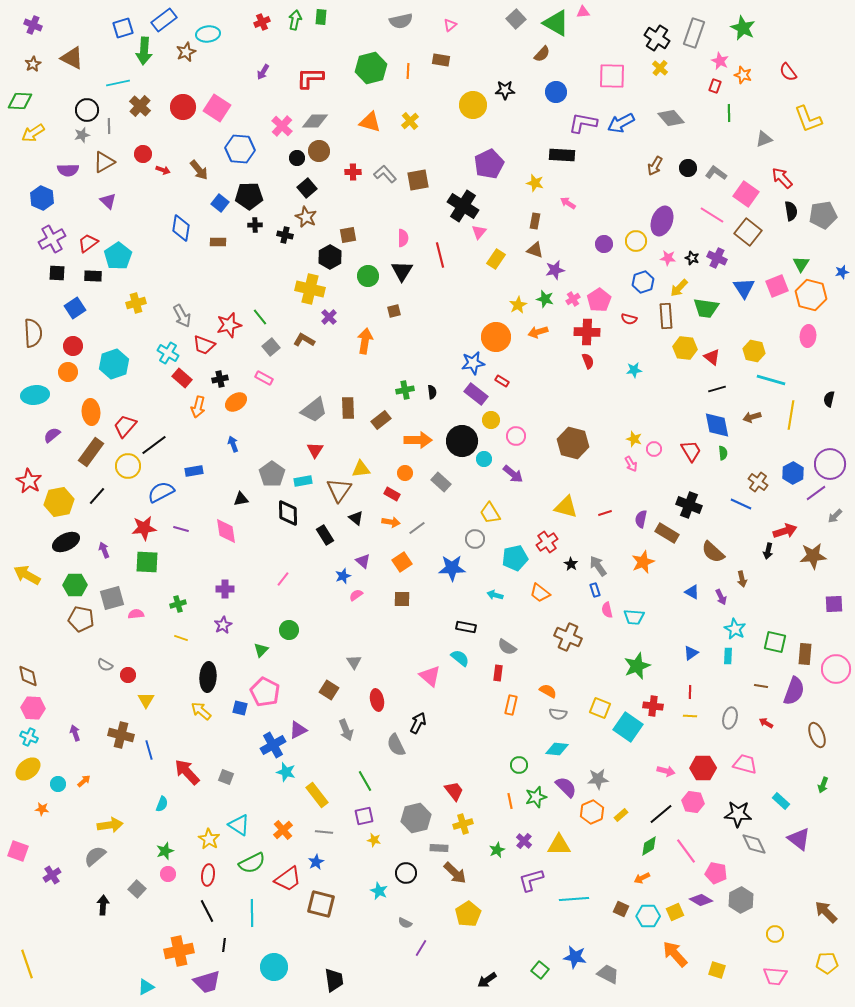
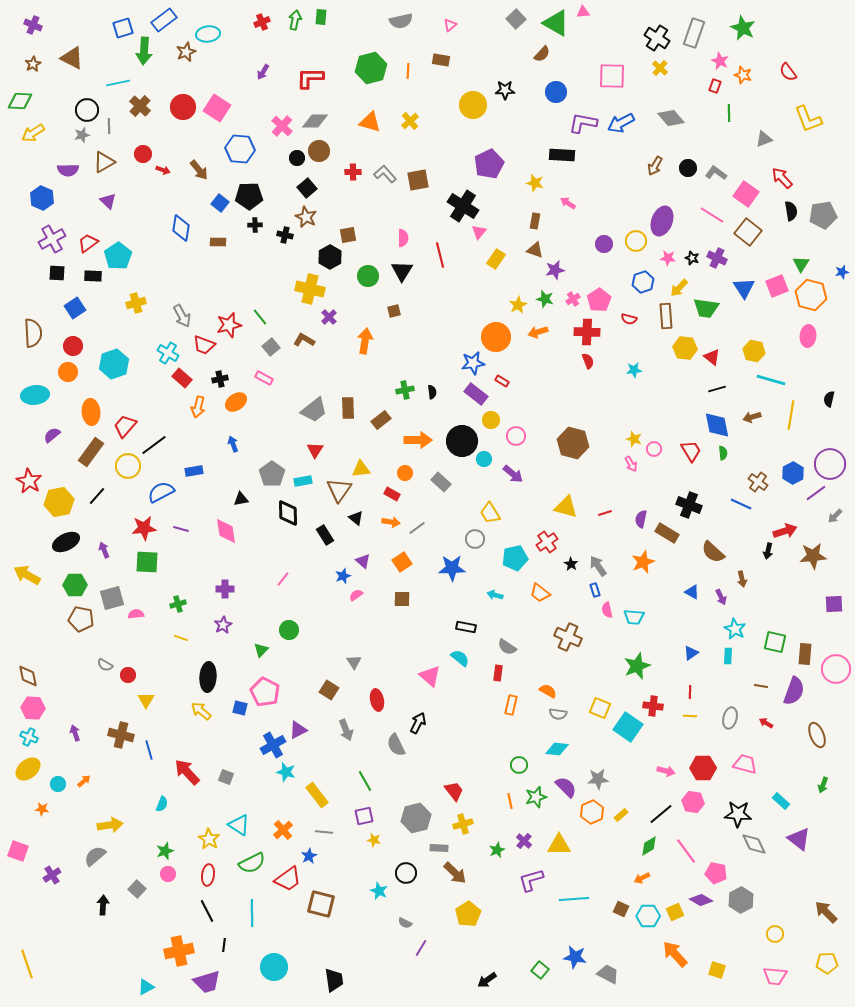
blue star at (316, 862): moved 7 px left, 6 px up
